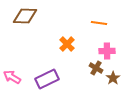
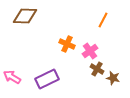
orange line: moved 4 px right, 3 px up; rotated 70 degrees counterclockwise
orange cross: rotated 21 degrees counterclockwise
pink cross: moved 17 px left; rotated 35 degrees counterclockwise
brown cross: moved 1 px right, 1 px down
brown star: rotated 24 degrees counterclockwise
